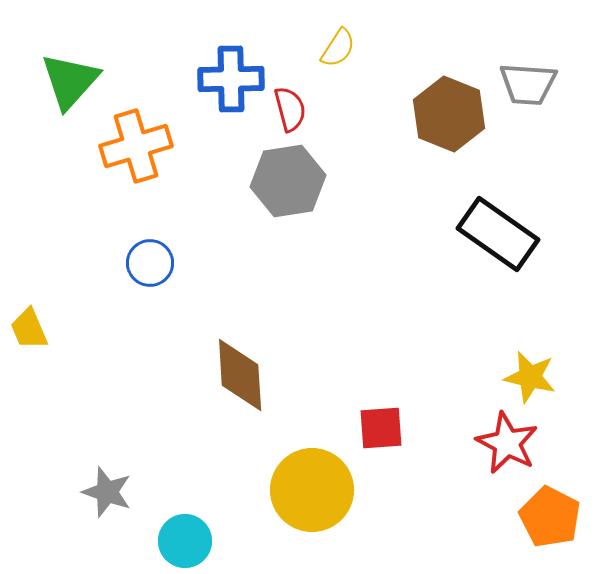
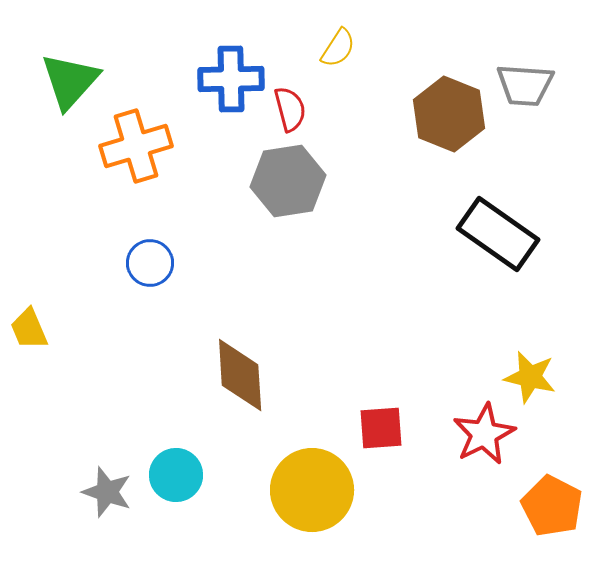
gray trapezoid: moved 3 px left, 1 px down
red star: moved 23 px left, 9 px up; rotated 18 degrees clockwise
orange pentagon: moved 2 px right, 11 px up
cyan circle: moved 9 px left, 66 px up
